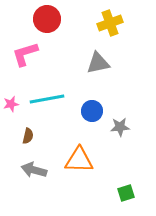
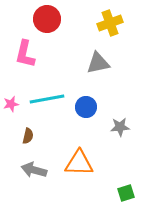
pink L-shape: rotated 60 degrees counterclockwise
blue circle: moved 6 px left, 4 px up
orange triangle: moved 3 px down
